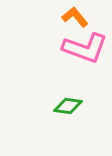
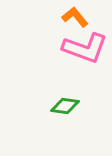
green diamond: moved 3 px left
